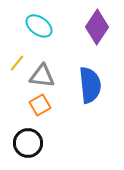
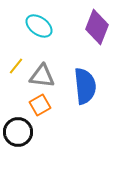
purple diamond: rotated 12 degrees counterclockwise
yellow line: moved 1 px left, 3 px down
blue semicircle: moved 5 px left, 1 px down
black circle: moved 10 px left, 11 px up
